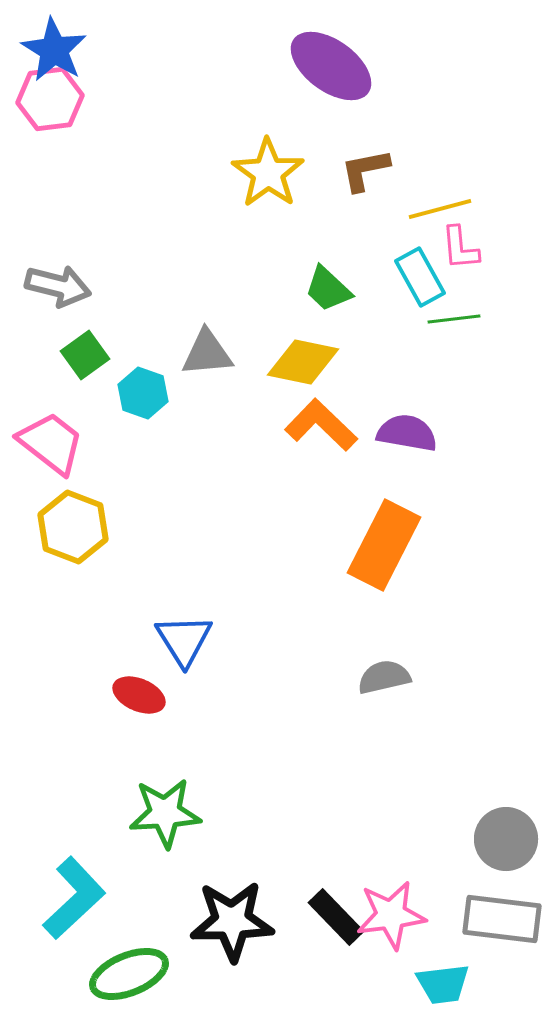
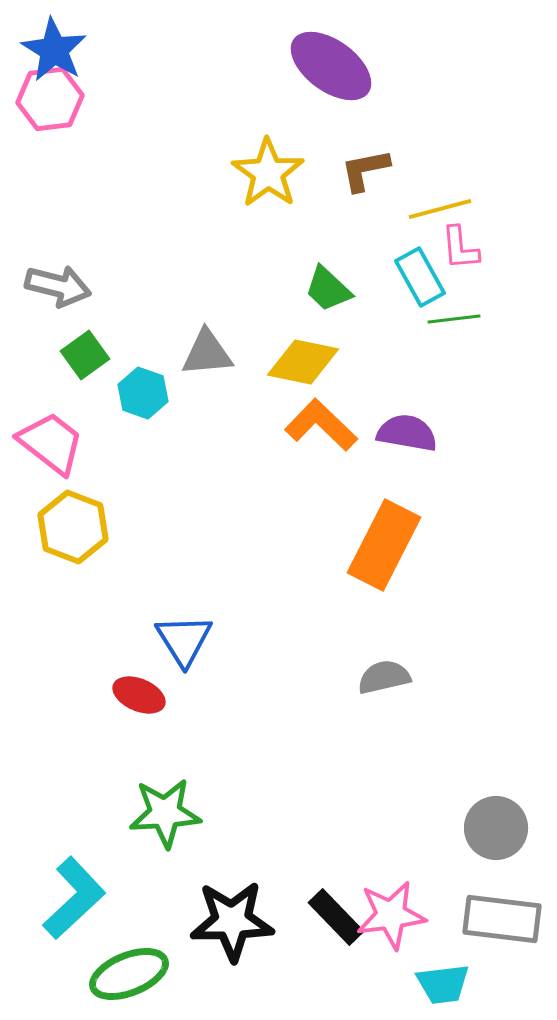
gray circle: moved 10 px left, 11 px up
